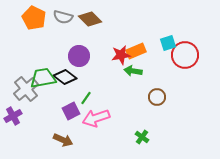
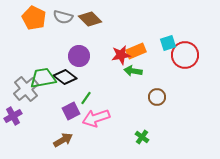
brown arrow: rotated 54 degrees counterclockwise
